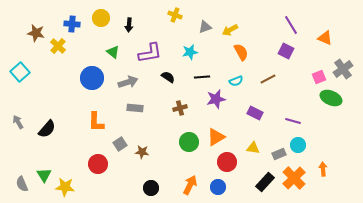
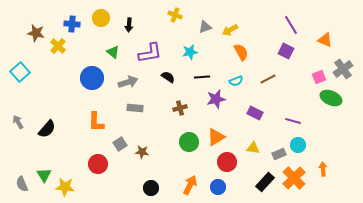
orange triangle at (325, 38): moved 2 px down
